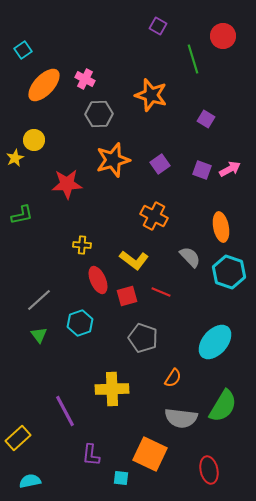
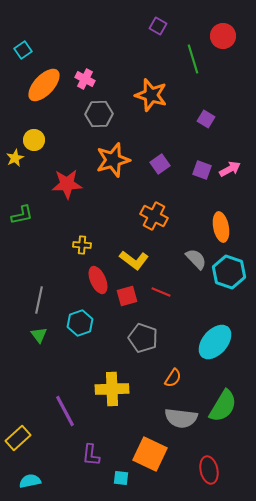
gray semicircle at (190, 257): moved 6 px right, 2 px down
gray line at (39, 300): rotated 36 degrees counterclockwise
